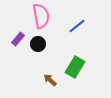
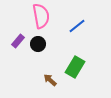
purple rectangle: moved 2 px down
